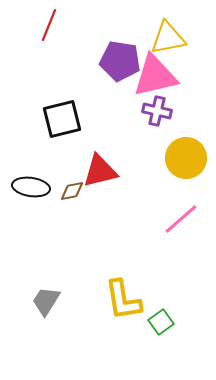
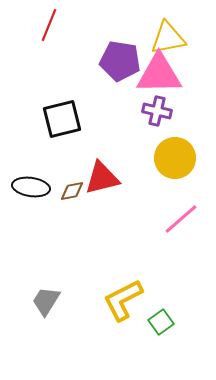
pink triangle: moved 4 px right, 2 px up; rotated 12 degrees clockwise
yellow circle: moved 11 px left
red triangle: moved 2 px right, 7 px down
yellow L-shape: rotated 72 degrees clockwise
